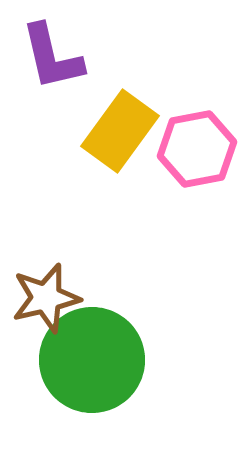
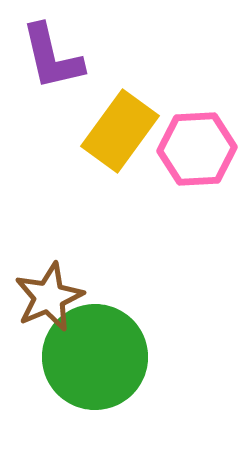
pink hexagon: rotated 8 degrees clockwise
brown star: moved 3 px right, 1 px up; rotated 10 degrees counterclockwise
green circle: moved 3 px right, 3 px up
